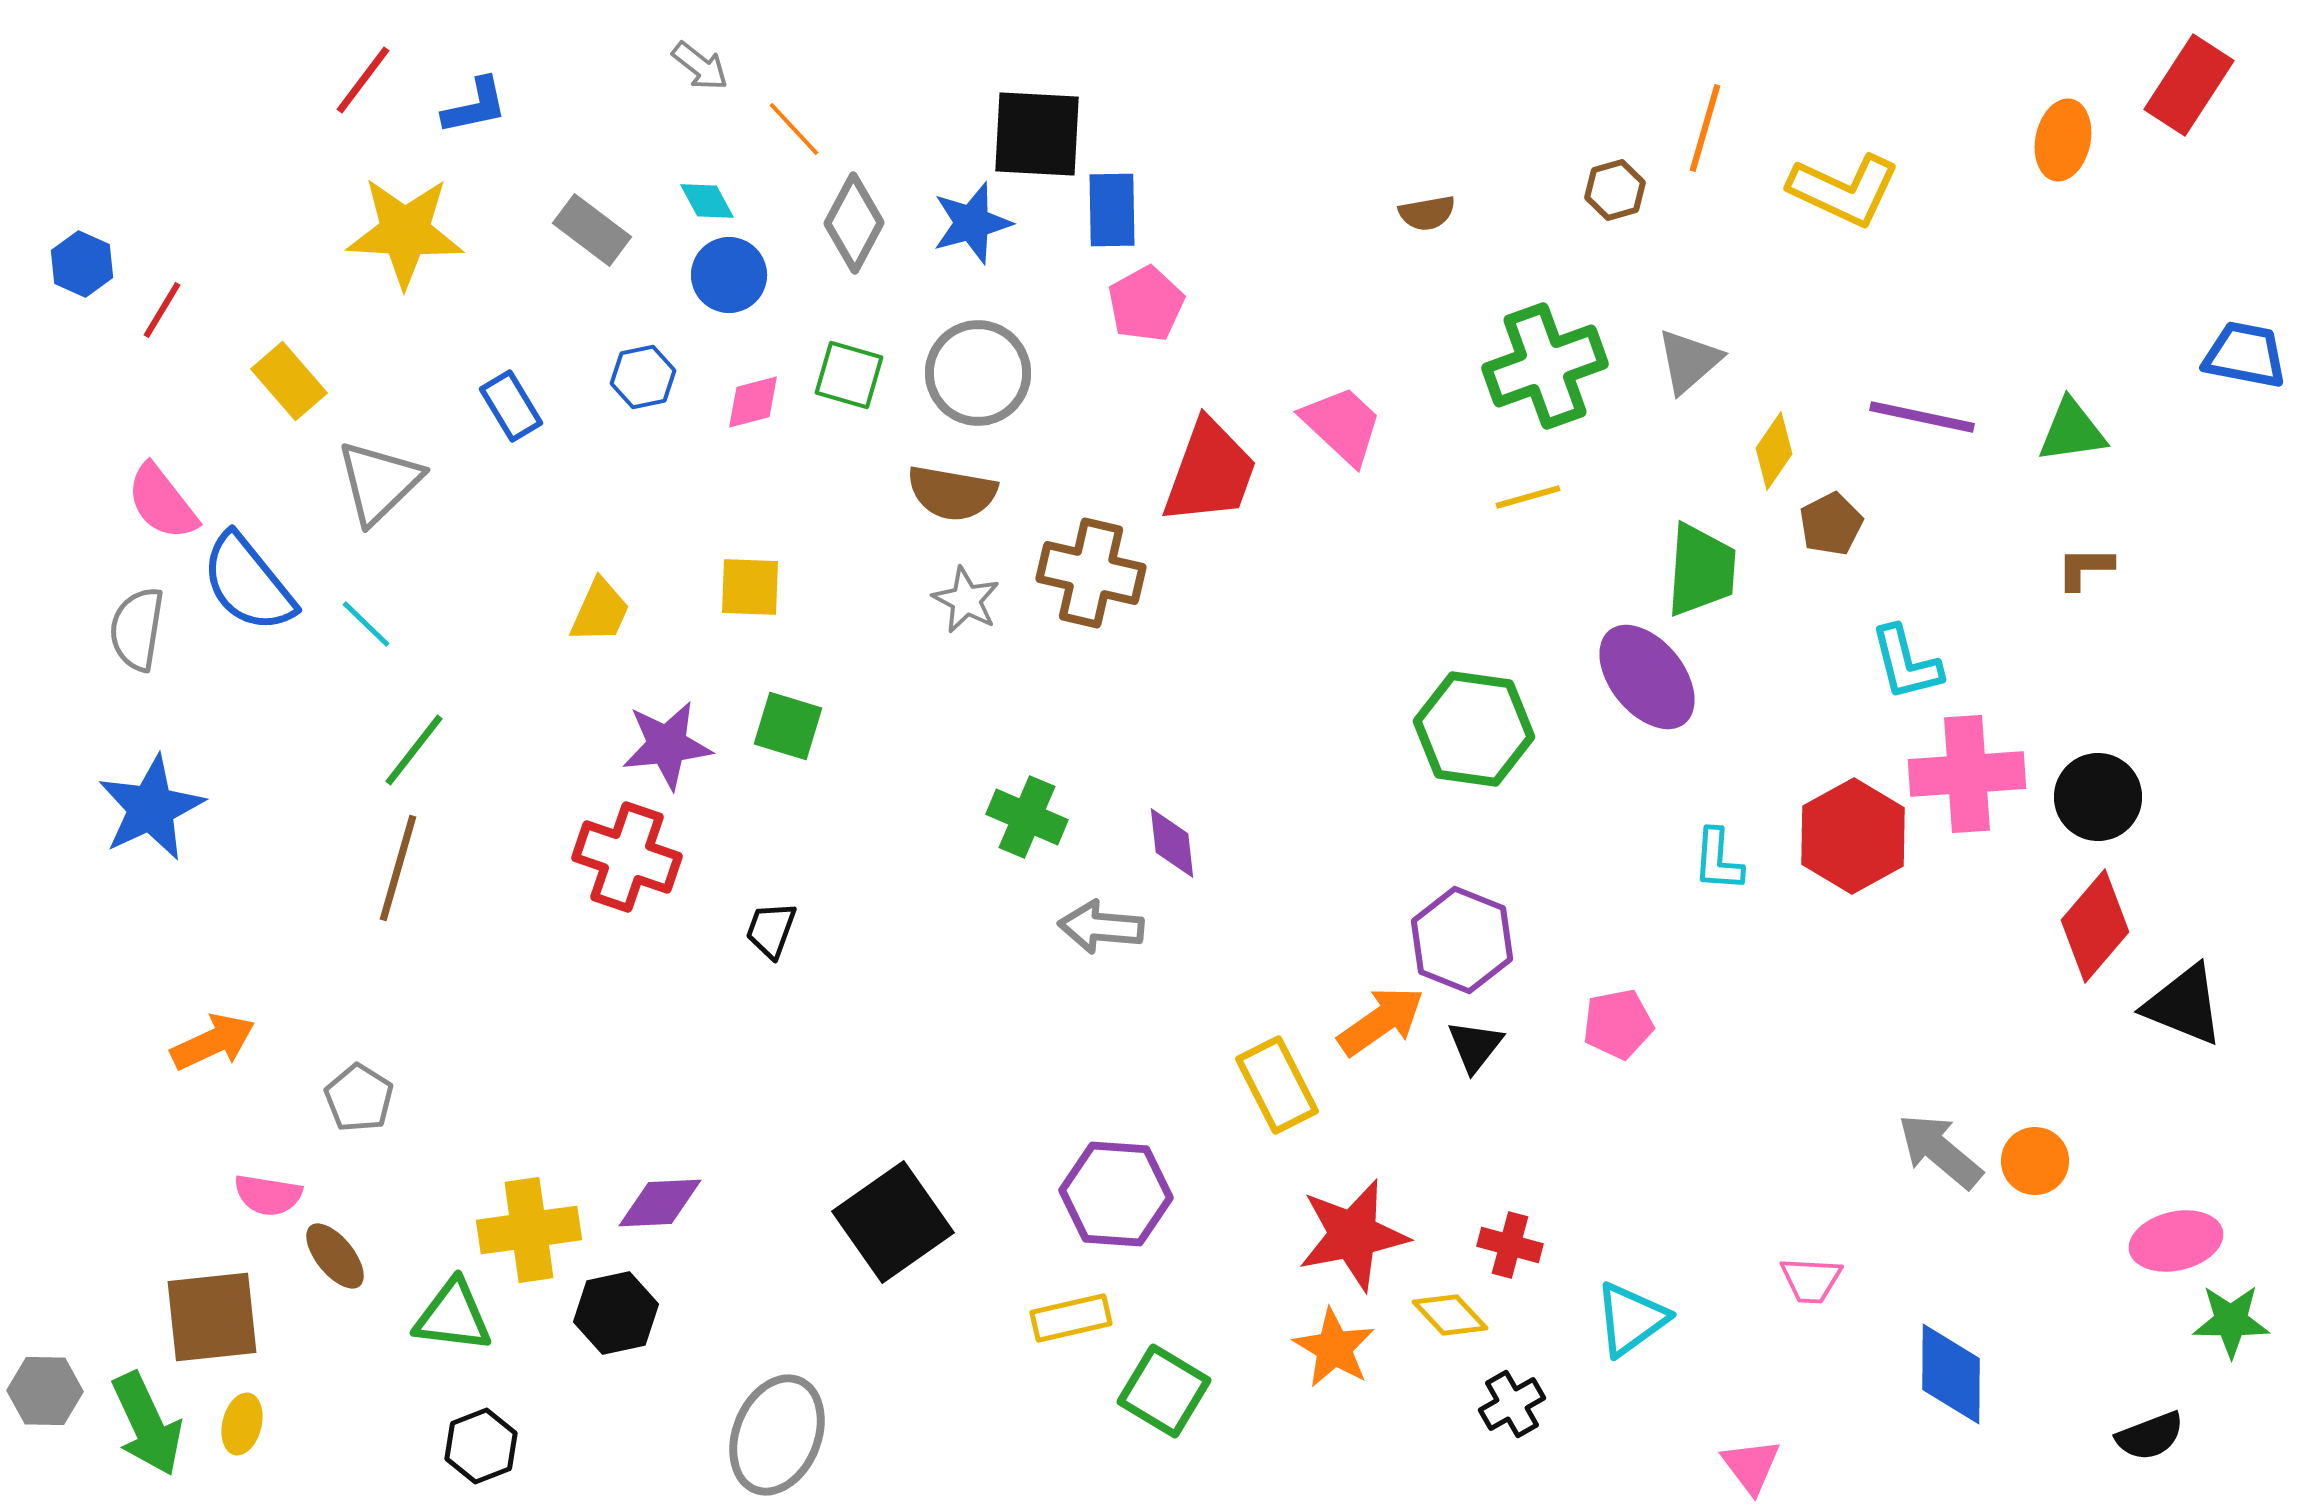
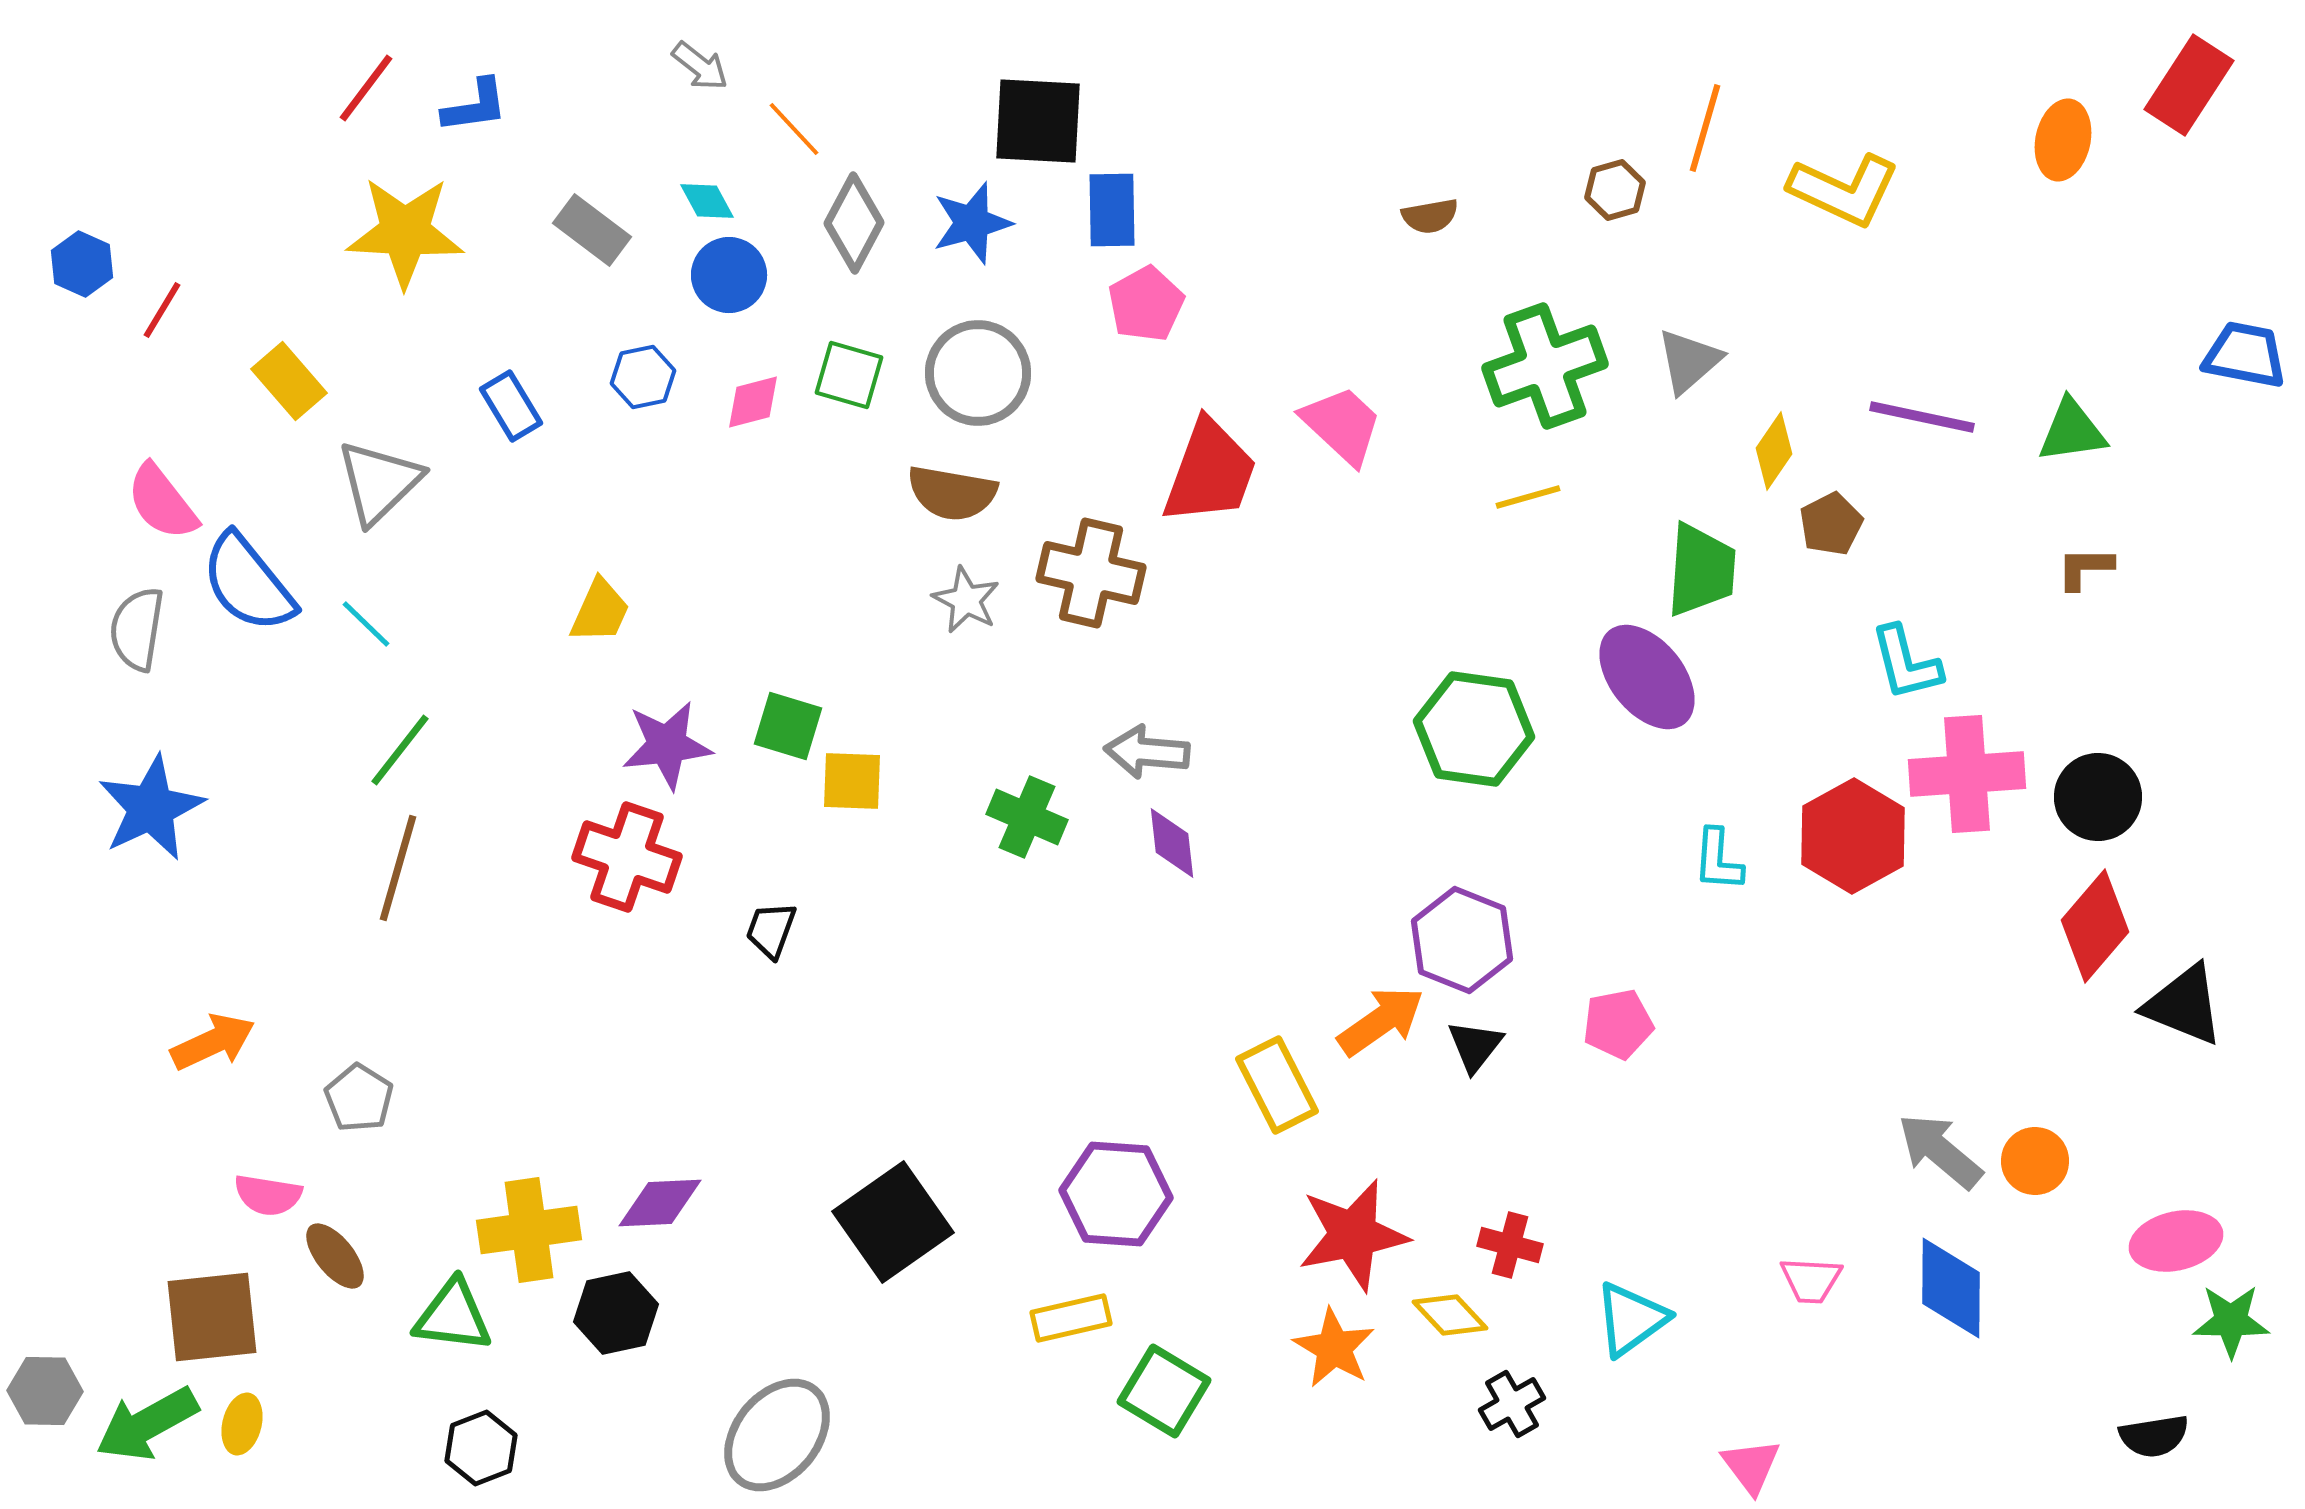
red line at (363, 80): moved 3 px right, 8 px down
blue L-shape at (475, 106): rotated 4 degrees clockwise
black square at (1037, 134): moved 1 px right, 13 px up
brown semicircle at (1427, 213): moved 3 px right, 3 px down
yellow square at (750, 587): moved 102 px right, 194 px down
green line at (414, 750): moved 14 px left
gray arrow at (1101, 927): moved 46 px right, 175 px up
blue diamond at (1951, 1374): moved 86 px up
green arrow at (147, 1424): rotated 86 degrees clockwise
gray ellipse at (777, 1435): rotated 17 degrees clockwise
black semicircle at (2150, 1436): moved 4 px right; rotated 12 degrees clockwise
black hexagon at (481, 1446): moved 2 px down
